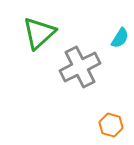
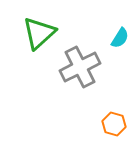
orange hexagon: moved 3 px right, 1 px up
